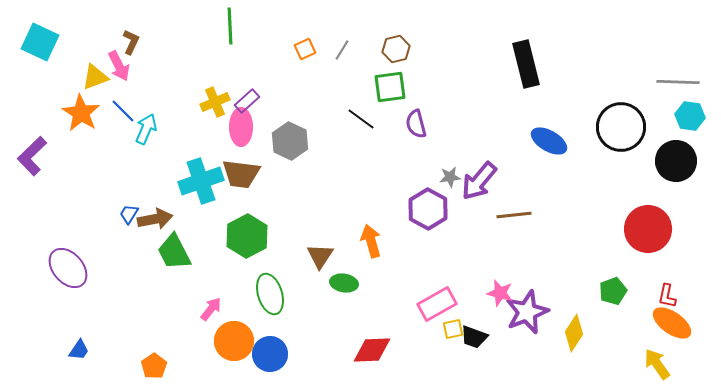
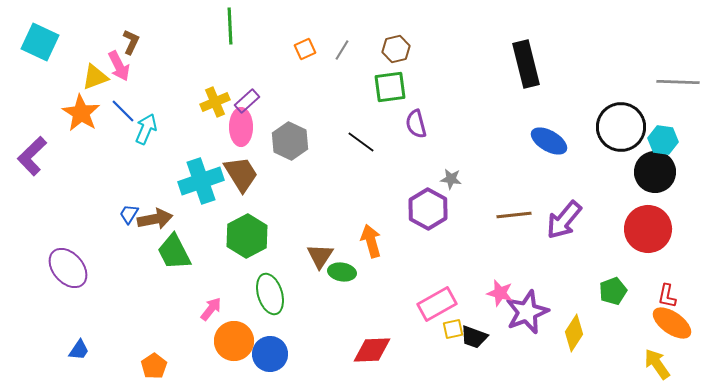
cyan hexagon at (690, 116): moved 27 px left, 24 px down
black line at (361, 119): moved 23 px down
black circle at (676, 161): moved 21 px left, 11 px down
brown trapezoid at (241, 174): rotated 129 degrees counterclockwise
gray star at (450, 177): moved 1 px right, 2 px down; rotated 15 degrees clockwise
purple arrow at (479, 181): moved 85 px right, 39 px down
green ellipse at (344, 283): moved 2 px left, 11 px up
